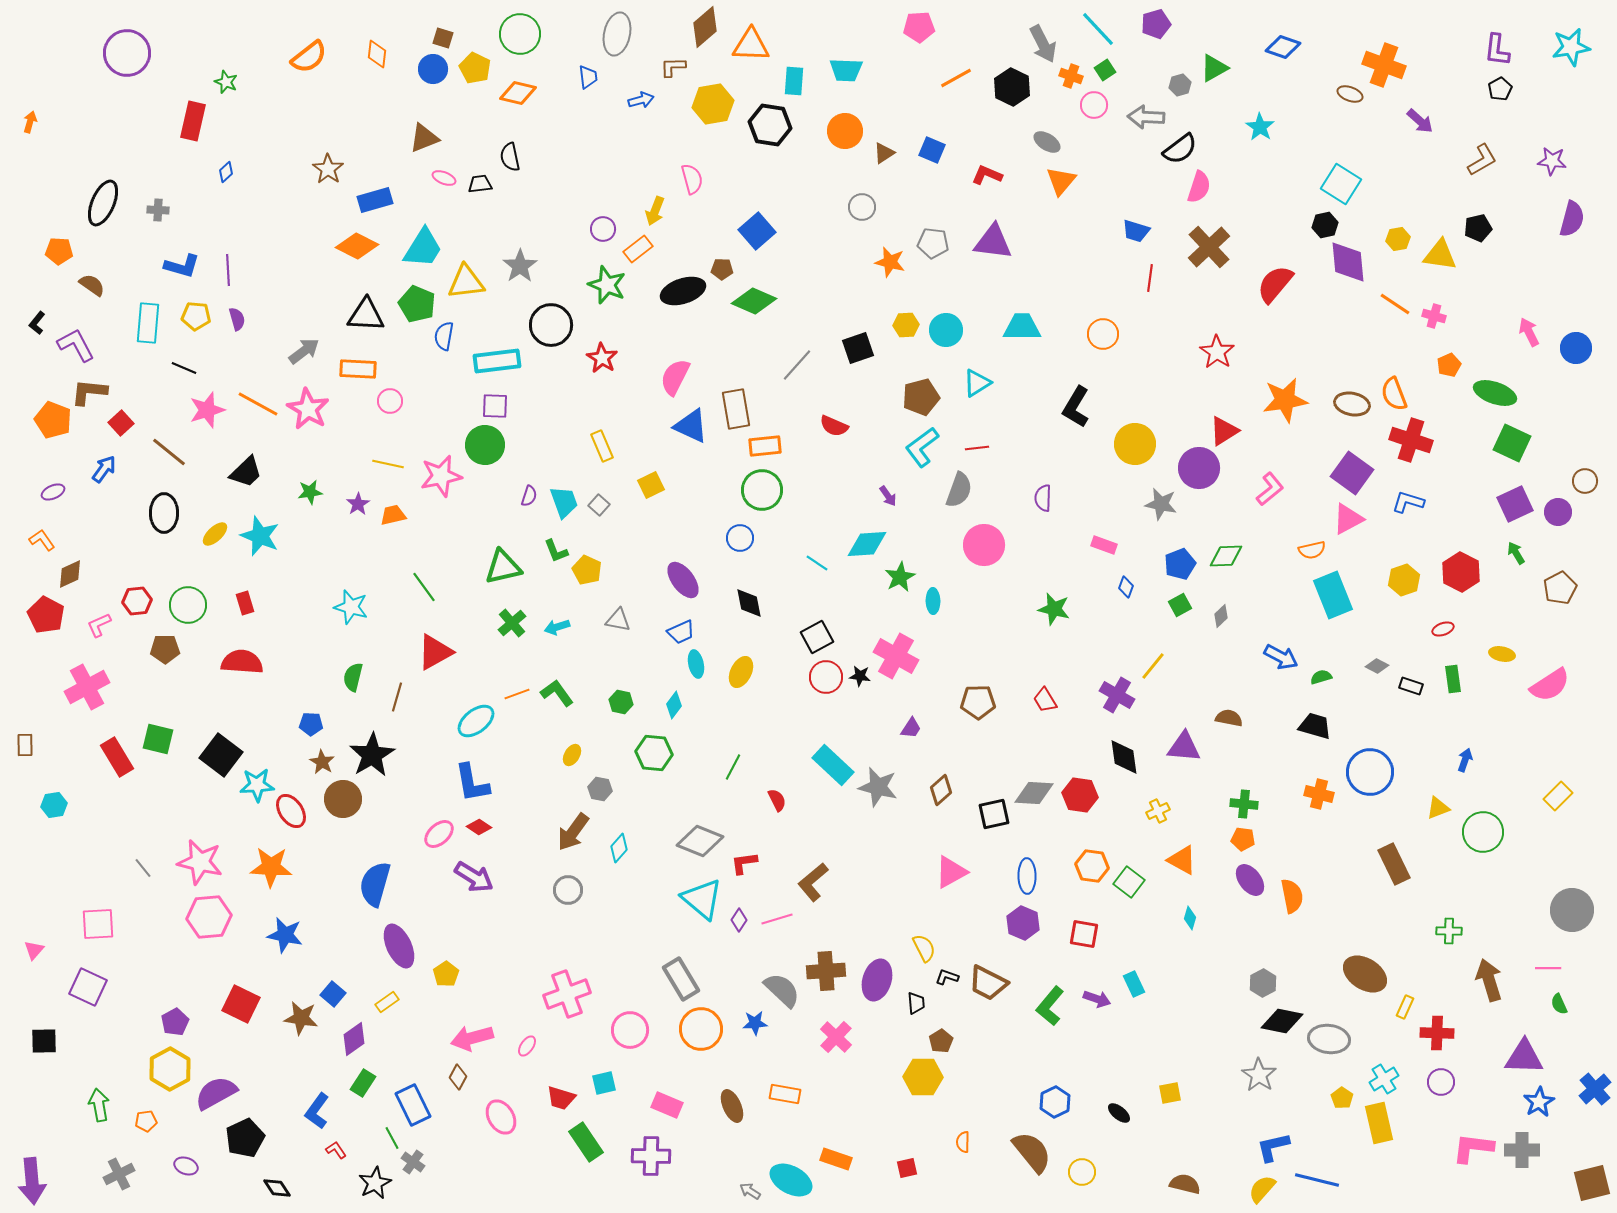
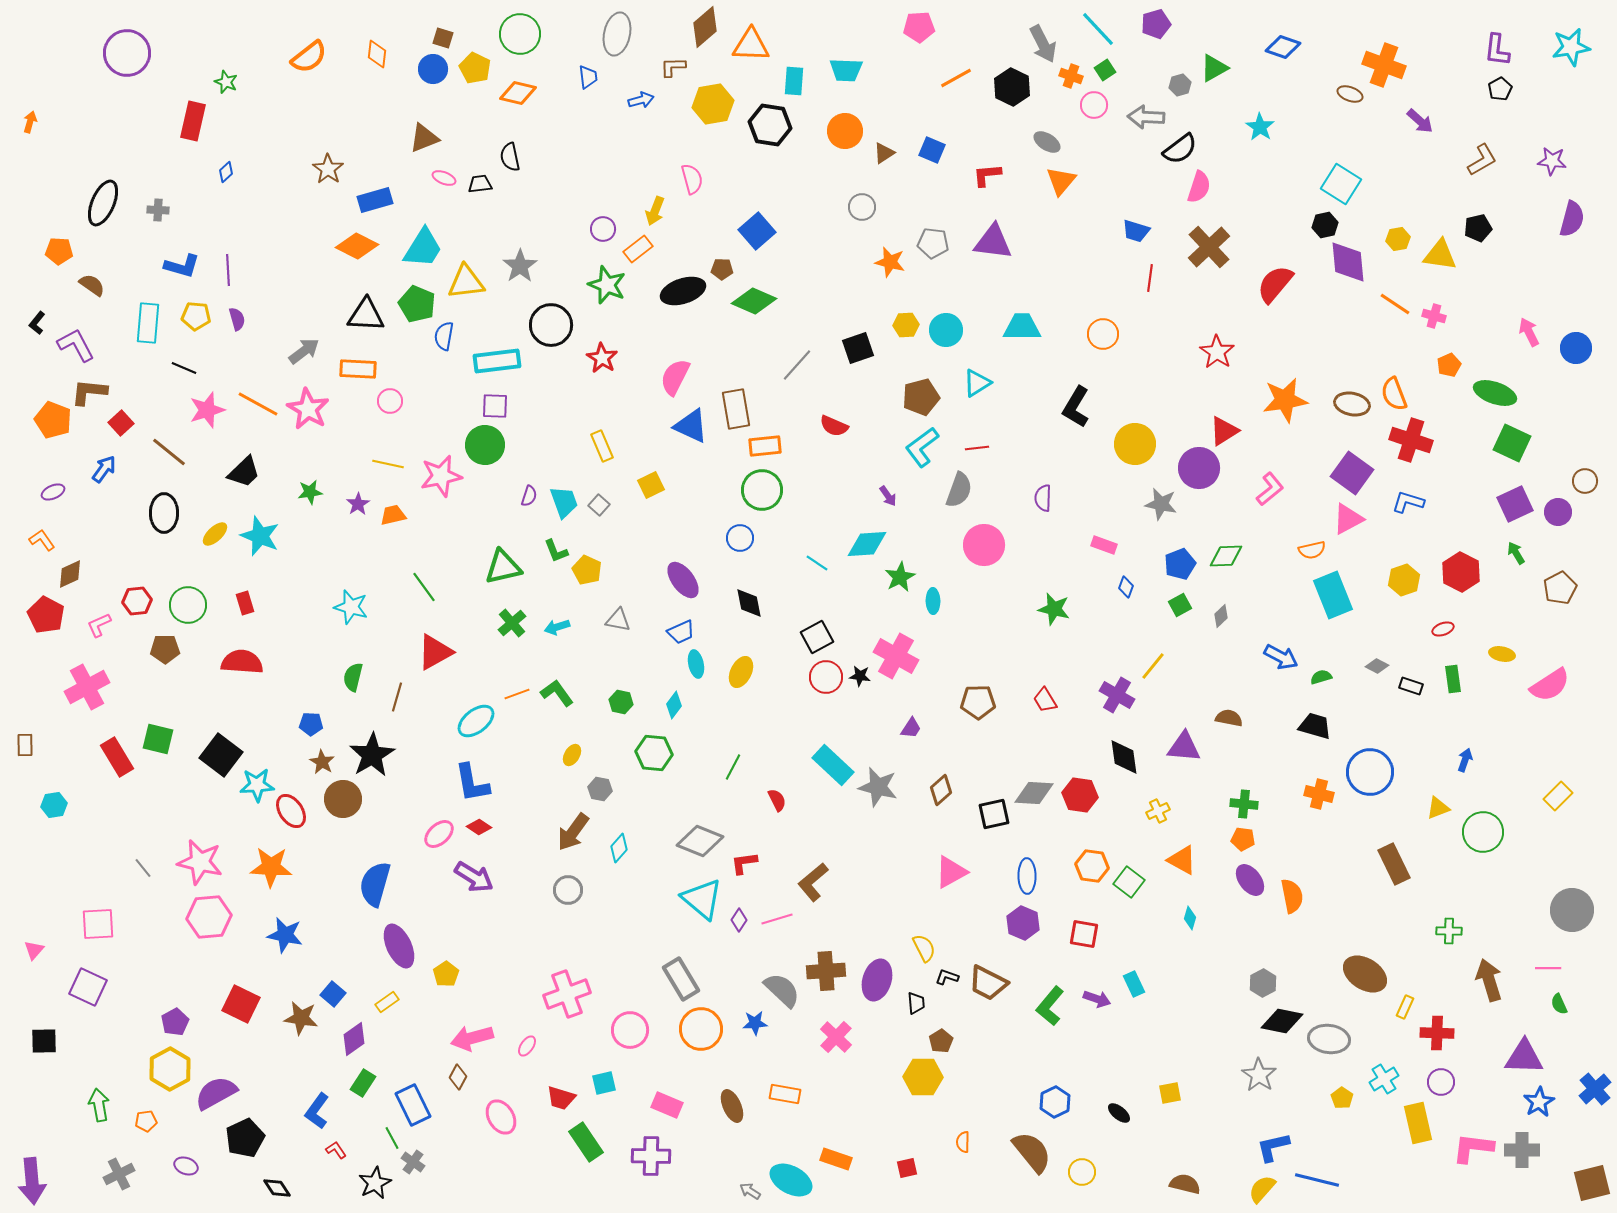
red L-shape at (987, 175): rotated 28 degrees counterclockwise
black trapezoid at (246, 472): moved 2 px left
yellow rectangle at (1379, 1123): moved 39 px right
